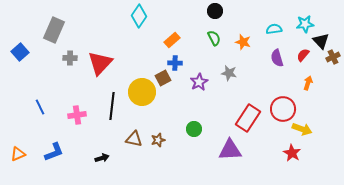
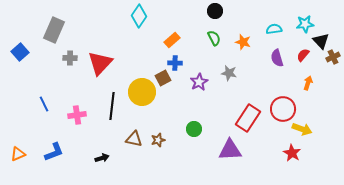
blue line: moved 4 px right, 3 px up
